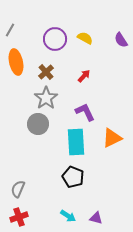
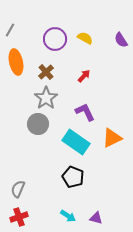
cyan rectangle: rotated 52 degrees counterclockwise
